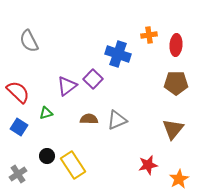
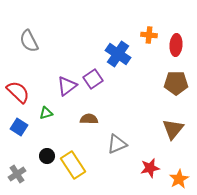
orange cross: rotated 14 degrees clockwise
blue cross: rotated 15 degrees clockwise
purple square: rotated 12 degrees clockwise
gray triangle: moved 24 px down
red star: moved 2 px right, 3 px down
gray cross: moved 1 px left
